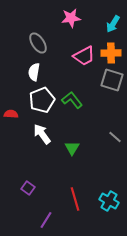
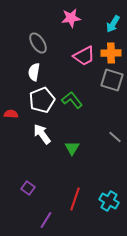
red line: rotated 35 degrees clockwise
